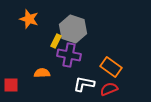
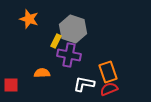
orange rectangle: moved 3 px left, 5 px down; rotated 35 degrees clockwise
